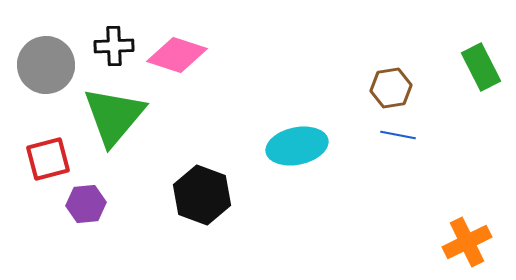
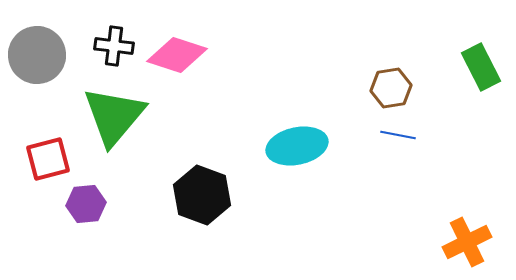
black cross: rotated 9 degrees clockwise
gray circle: moved 9 px left, 10 px up
